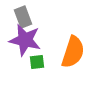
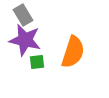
gray rectangle: moved 2 px up; rotated 10 degrees counterclockwise
